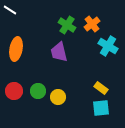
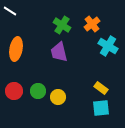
white line: moved 1 px down
green cross: moved 5 px left
